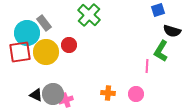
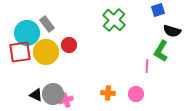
green cross: moved 25 px right, 5 px down
gray rectangle: moved 3 px right, 1 px down
